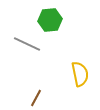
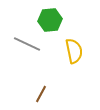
yellow semicircle: moved 6 px left, 23 px up
brown line: moved 5 px right, 4 px up
